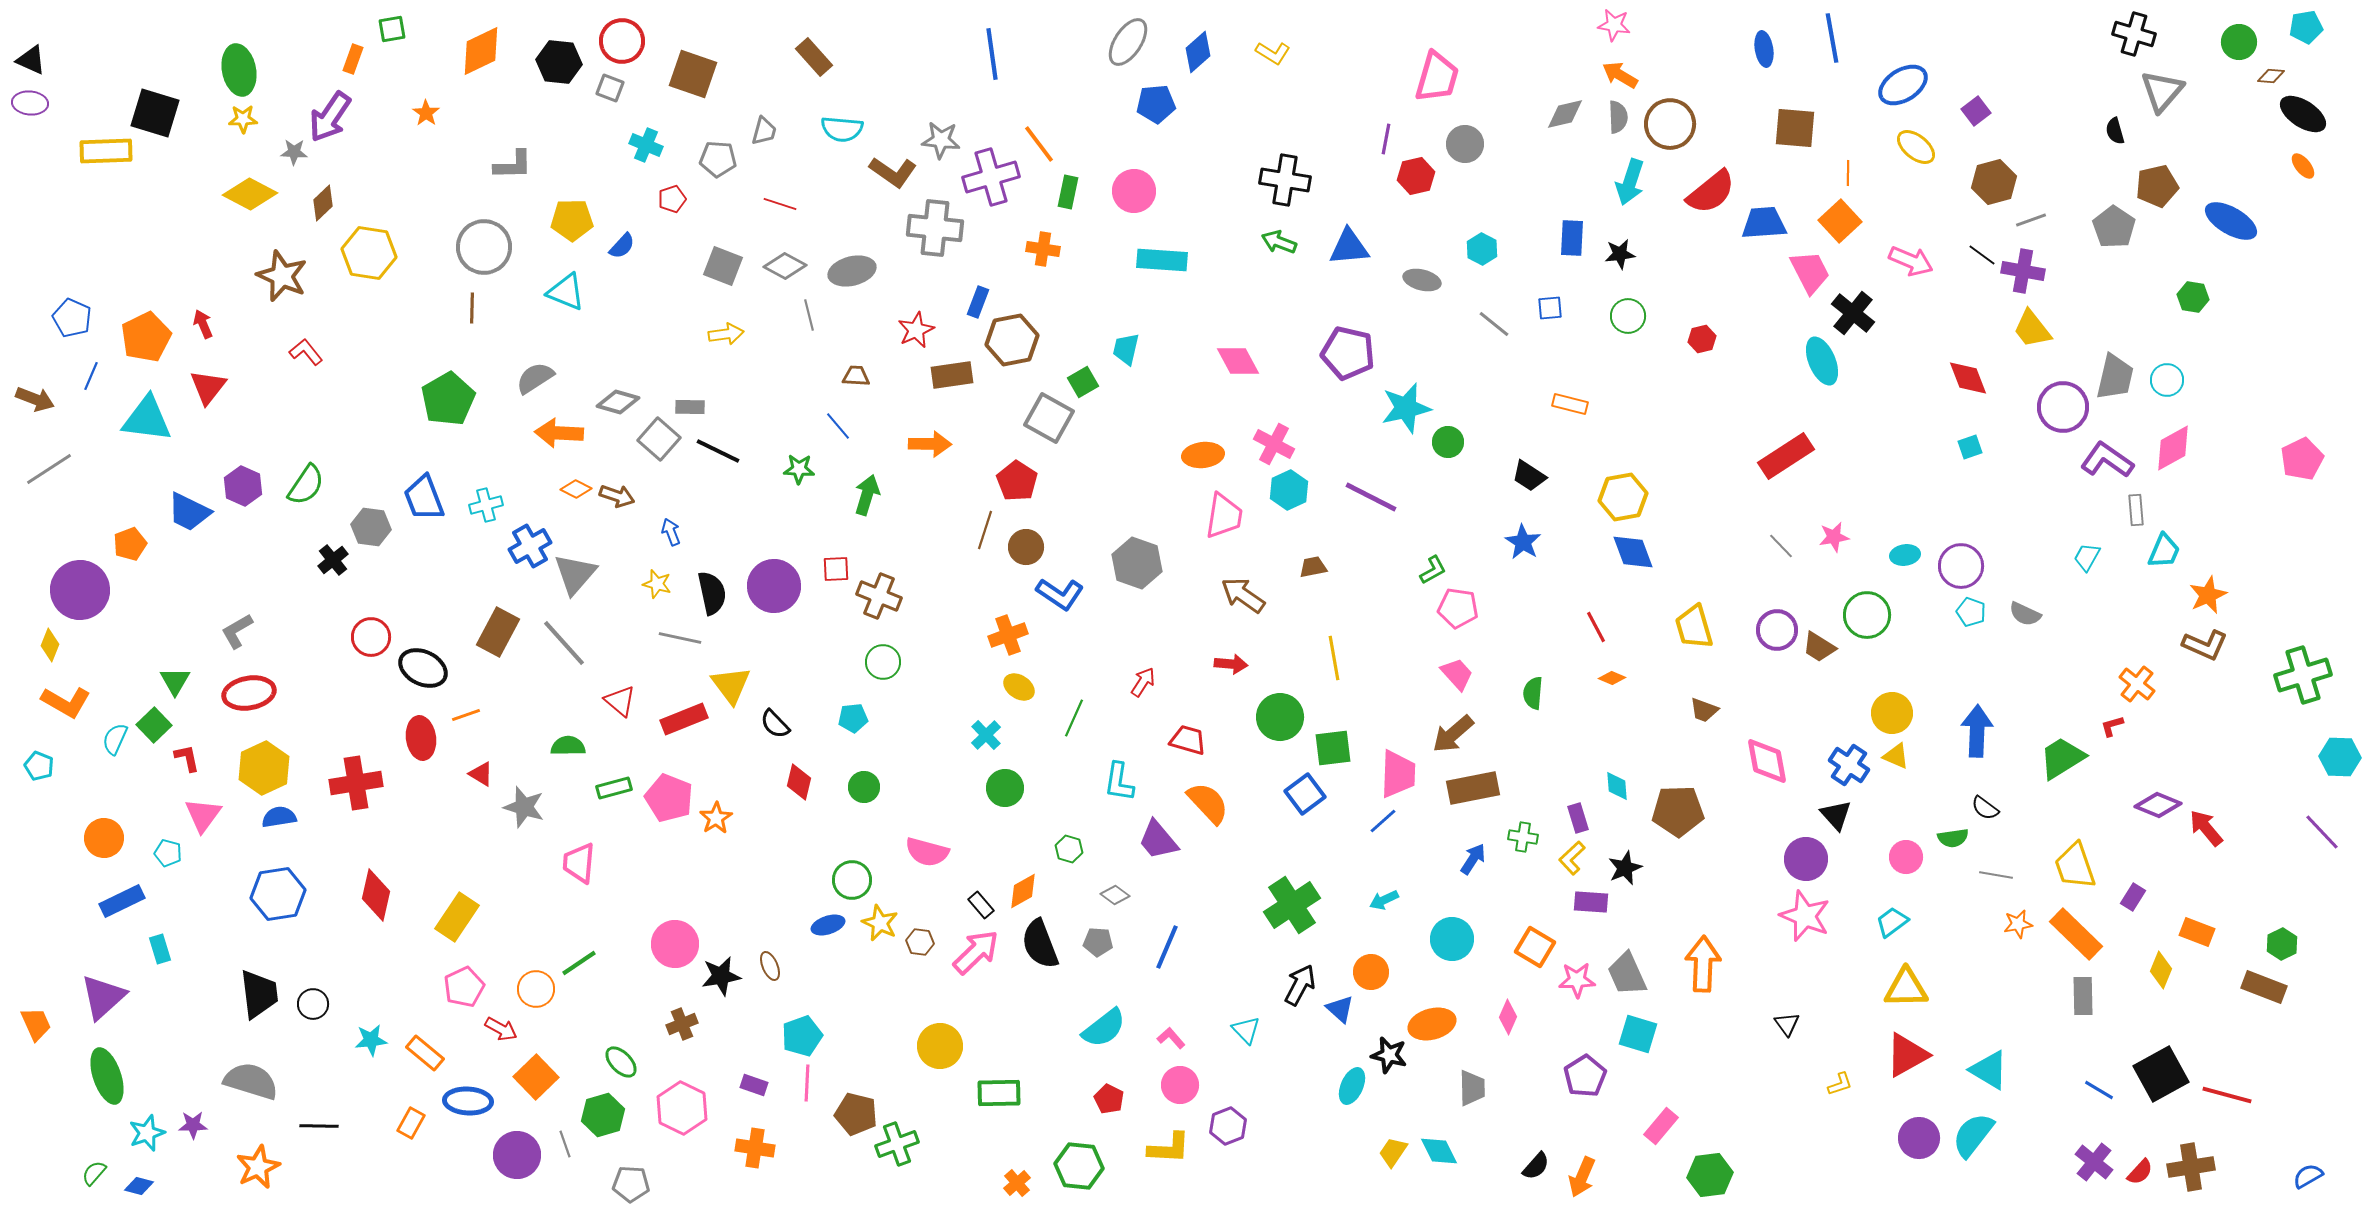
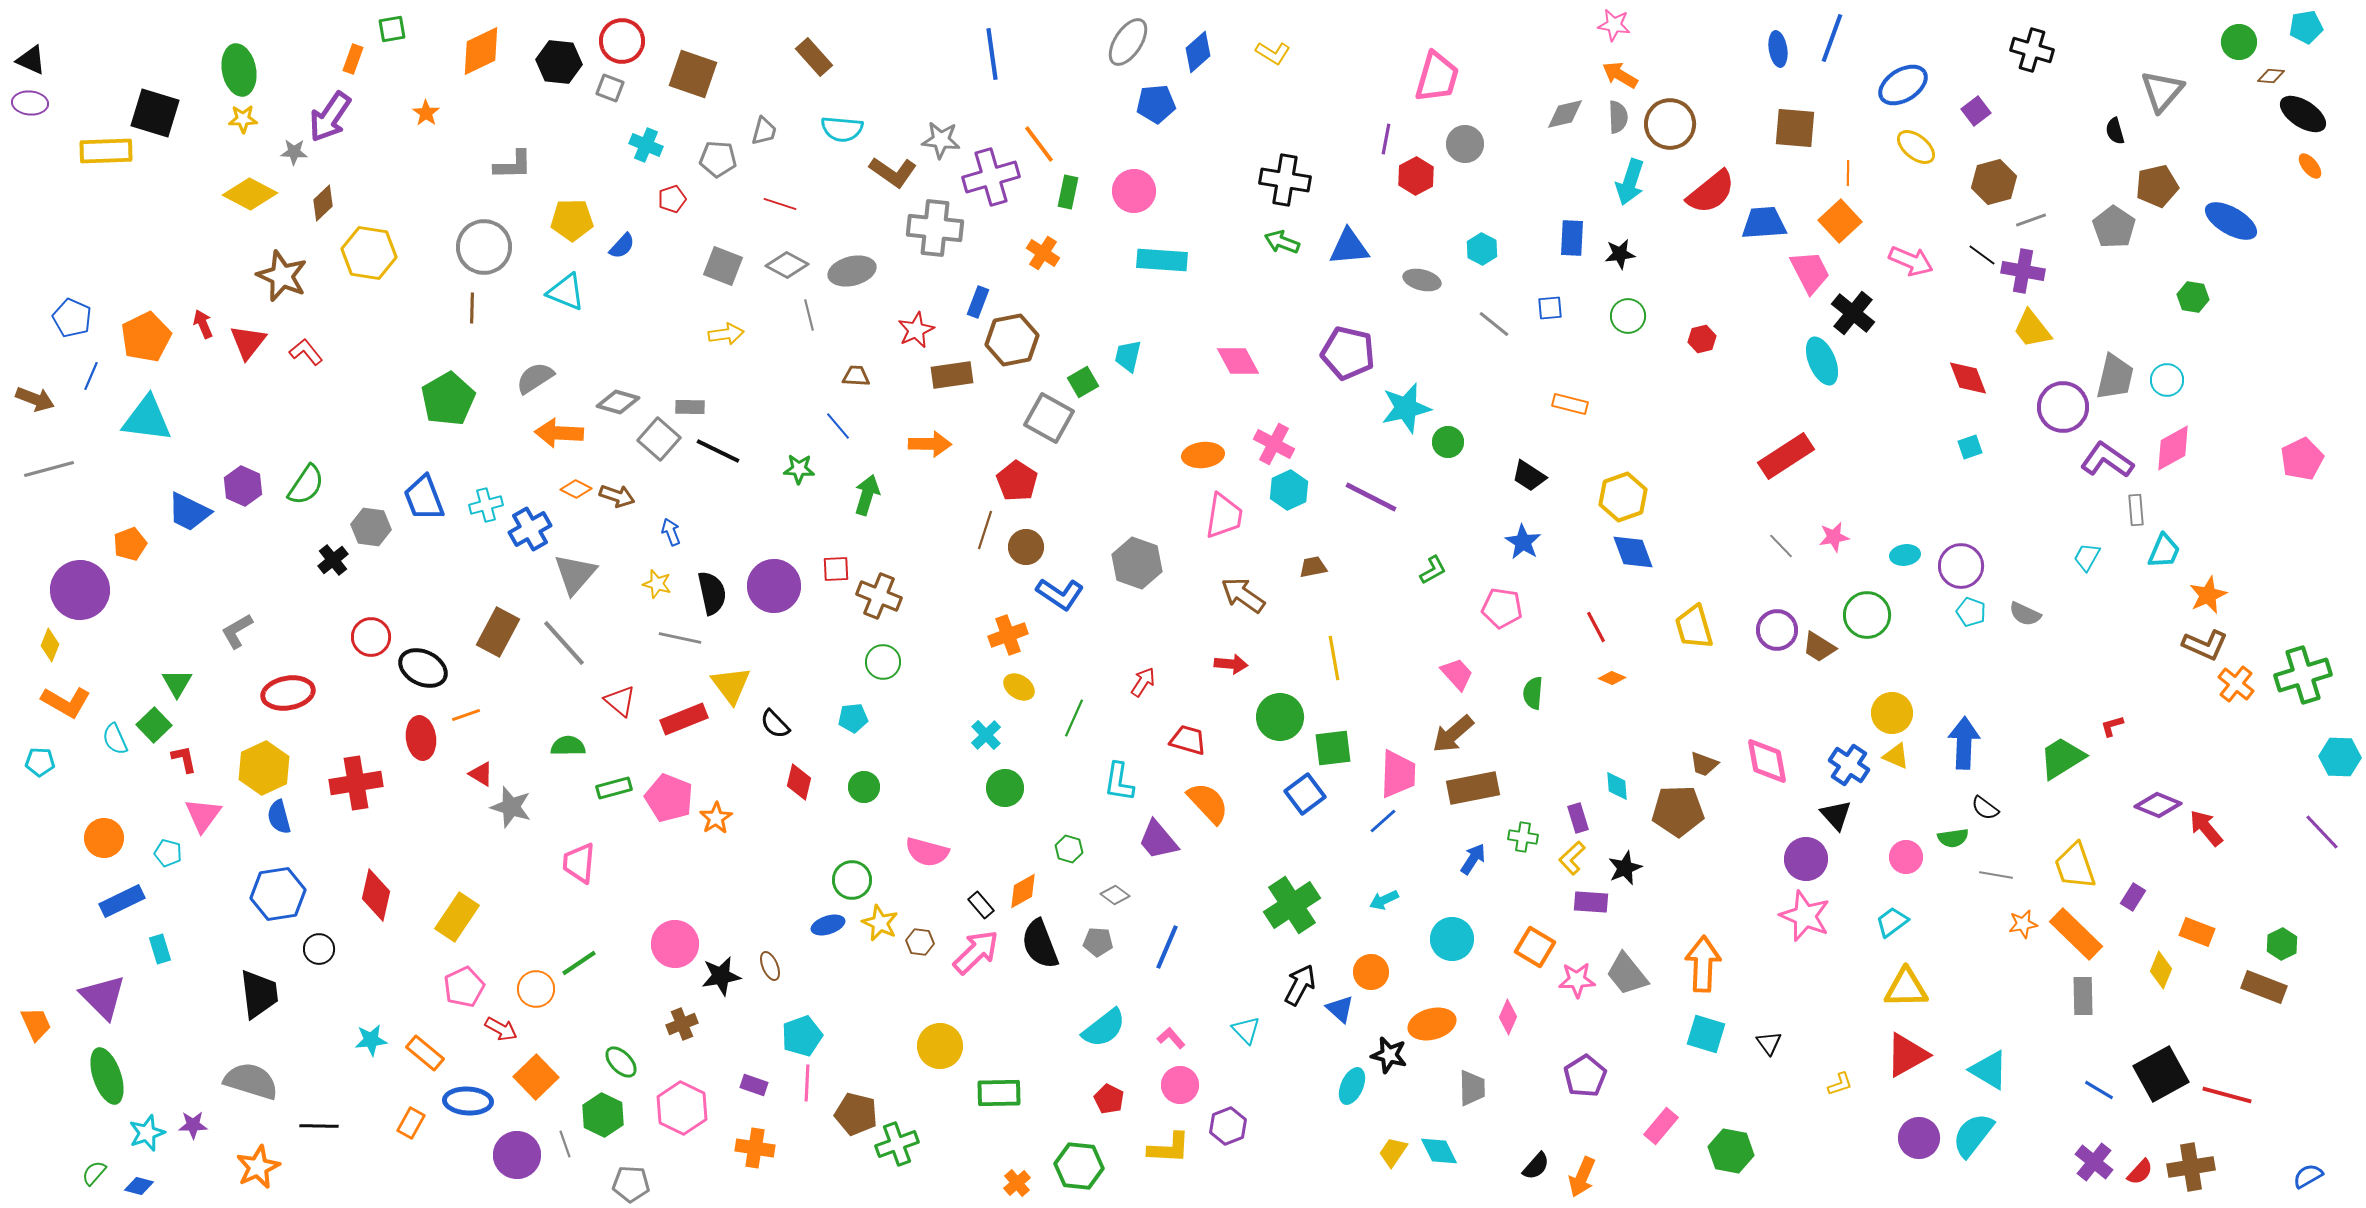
black cross at (2134, 34): moved 102 px left, 16 px down
blue line at (1832, 38): rotated 30 degrees clockwise
blue ellipse at (1764, 49): moved 14 px right
orange ellipse at (2303, 166): moved 7 px right
red hexagon at (1416, 176): rotated 15 degrees counterclockwise
green arrow at (1279, 242): moved 3 px right
orange cross at (1043, 249): moved 4 px down; rotated 24 degrees clockwise
gray diamond at (785, 266): moved 2 px right, 1 px up
cyan trapezoid at (1126, 349): moved 2 px right, 7 px down
red triangle at (208, 387): moved 40 px right, 45 px up
gray line at (49, 469): rotated 18 degrees clockwise
yellow hexagon at (1623, 497): rotated 9 degrees counterclockwise
blue cross at (530, 546): moved 17 px up
pink pentagon at (1458, 608): moved 44 px right
green triangle at (175, 681): moved 2 px right, 2 px down
orange cross at (2137, 684): moved 99 px right
red ellipse at (249, 693): moved 39 px right
brown trapezoid at (1704, 710): moved 54 px down
blue arrow at (1977, 731): moved 13 px left, 12 px down
cyan semicircle at (115, 739): rotated 48 degrees counterclockwise
red L-shape at (187, 758): moved 3 px left, 1 px down
cyan pentagon at (39, 766): moved 1 px right, 4 px up; rotated 20 degrees counterclockwise
gray star at (524, 807): moved 13 px left
blue semicircle at (279, 817): rotated 96 degrees counterclockwise
orange star at (2018, 924): moved 5 px right
gray trapezoid at (1627, 974): rotated 15 degrees counterclockwise
purple triangle at (103, 997): rotated 33 degrees counterclockwise
black circle at (313, 1004): moved 6 px right, 55 px up
black triangle at (1787, 1024): moved 18 px left, 19 px down
cyan square at (1638, 1034): moved 68 px right
green hexagon at (603, 1115): rotated 18 degrees counterclockwise
green hexagon at (1710, 1175): moved 21 px right, 24 px up; rotated 18 degrees clockwise
